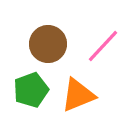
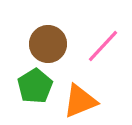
green pentagon: moved 4 px right, 4 px up; rotated 12 degrees counterclockwise
orange triangle: moved 2 px right, 6 px down
